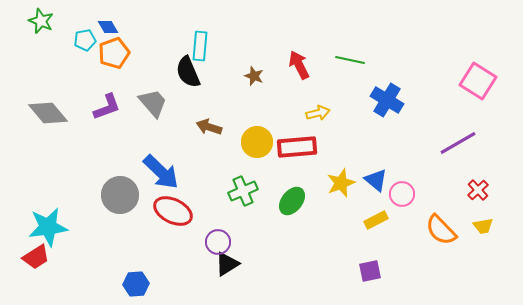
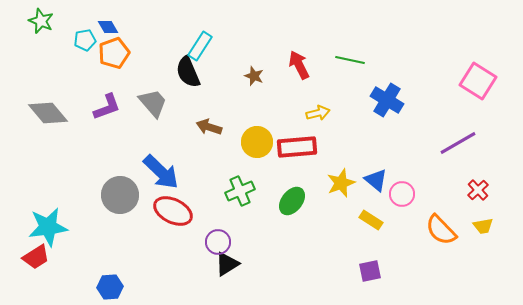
cyan rectangle: rotated 28 degrees clockwise
green cross: moved 3 px left
yellow rectangle: moved 5 px left; rotated 60 degrees clockwise
blue hexagon: moved 26 px left, 3 px down
